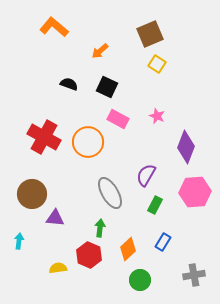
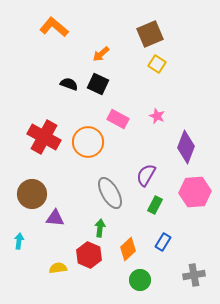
orange arrow: moved 1 px right, 3 px down
black square: moved 9 px left, 3 px up
